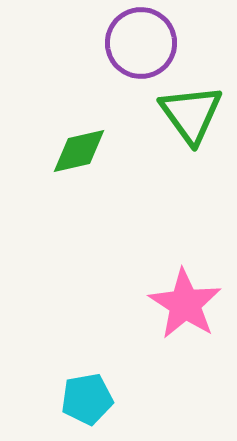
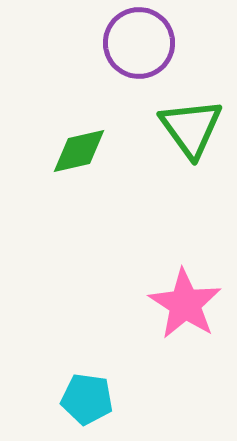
purple circle: moved 2 px left
green triangle: moved 14 px down
cyan pentagon: rotated 18 degrees clockwise
